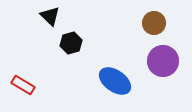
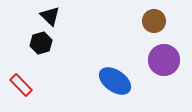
brown circle: moved 2 px up
black hexagon: moved 30 px left
purple circle: moved 1 px right, 1 px up
red rectangle: moved 2 px left; rotated 15 degrees clockwise
